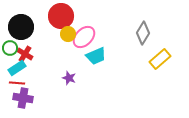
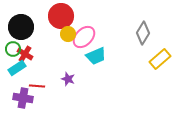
green circle: moved 3 px right, 1 px down
purple star: moved 1 px left, 1 px down
red line: moved 20 px right, 3 px down
